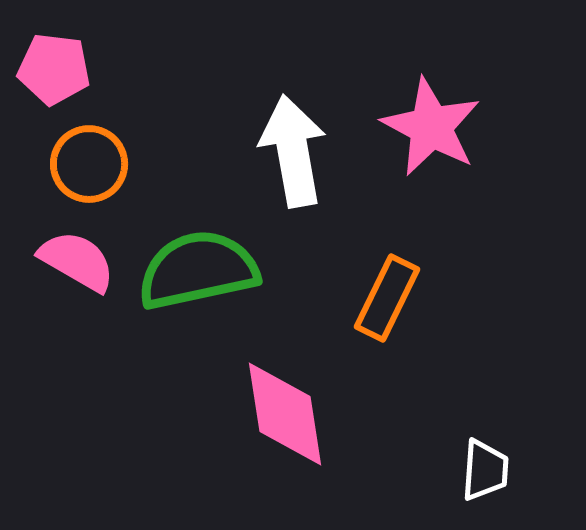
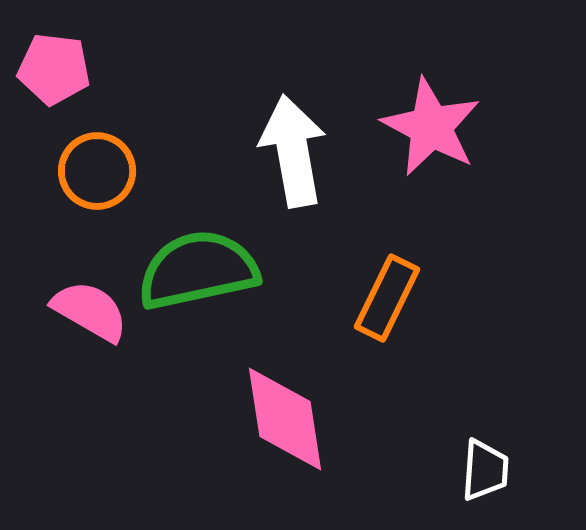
orange circle: moved 8 px right, 7 px down
pink semicircle: moved 13 px right, 50 px down
pink diamond: moved 5 px down
